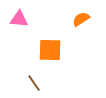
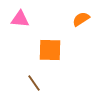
pink triangle: moved 1 px right
